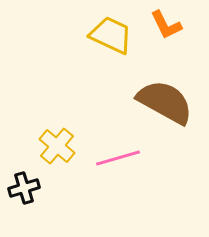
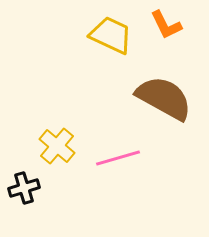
brown semicircle: moved 1 px left, 4 px up
